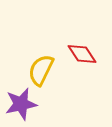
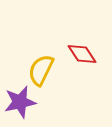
purple star: moved 1 px left, 2 px up
